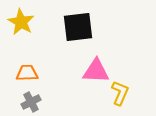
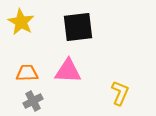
pink triangle: moved 28 px left
gray cross: moved 2 px right, 1 px up
